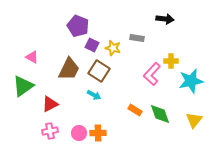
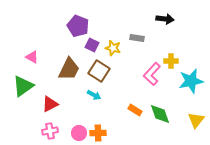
yellow triangle: moved 2 px right
